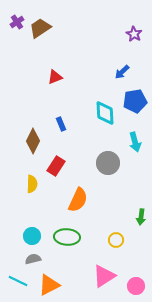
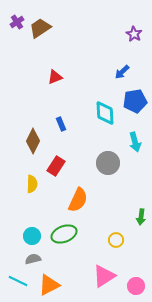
green ellipse: moved 3 px left, 3 px up; rotated 25 degrees counterclockwise
